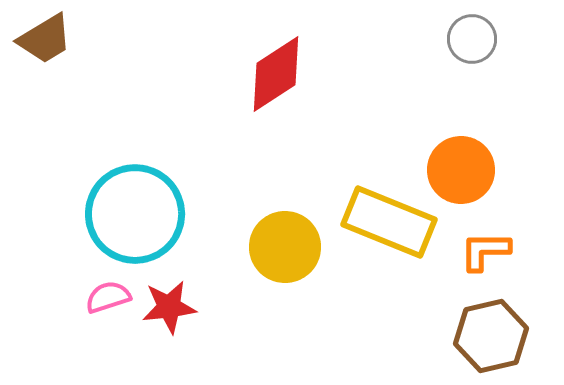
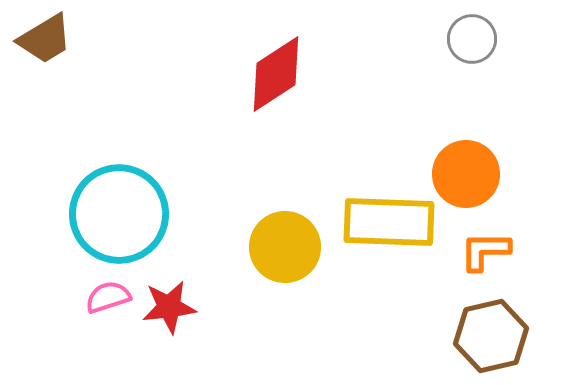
orange circle: moved 5 px right, 4 px down
cyan circle: moved 16 px left
yellow rectangle: rotated 20 degrees counterclockwise
